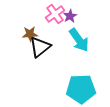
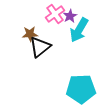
cyan arrow: moved 10 px up; rotated 65 degrees clockwise
